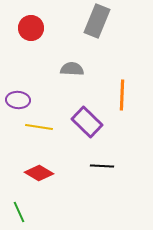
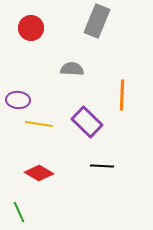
yellow line: moved 3 px up
